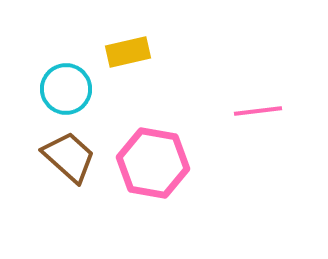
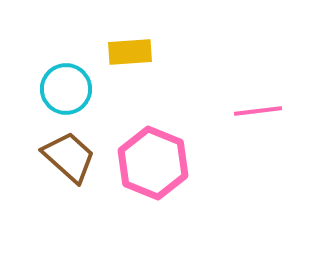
yellow rectangle: moved 2 px right; rotated 9 degrees clockwise
pink hexagon: rotated 12 degrees clockwise
